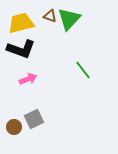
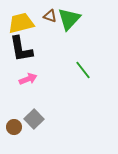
black L-shape: rotated 60 degrees clockwise
gray square: rotated 18 degrees counterclockwise
